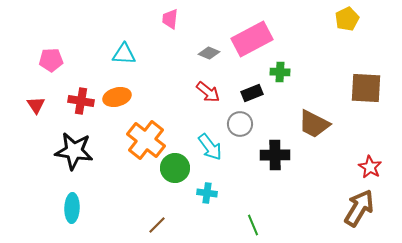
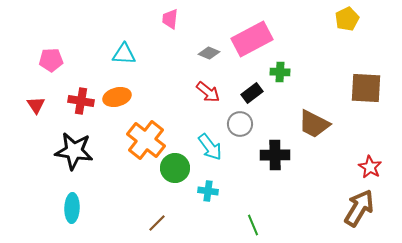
black rectangle: rotated 15 degrees counterclockwise
cyan cross: moved 1 px right, 2 px up
brown line: moved 2 px up
